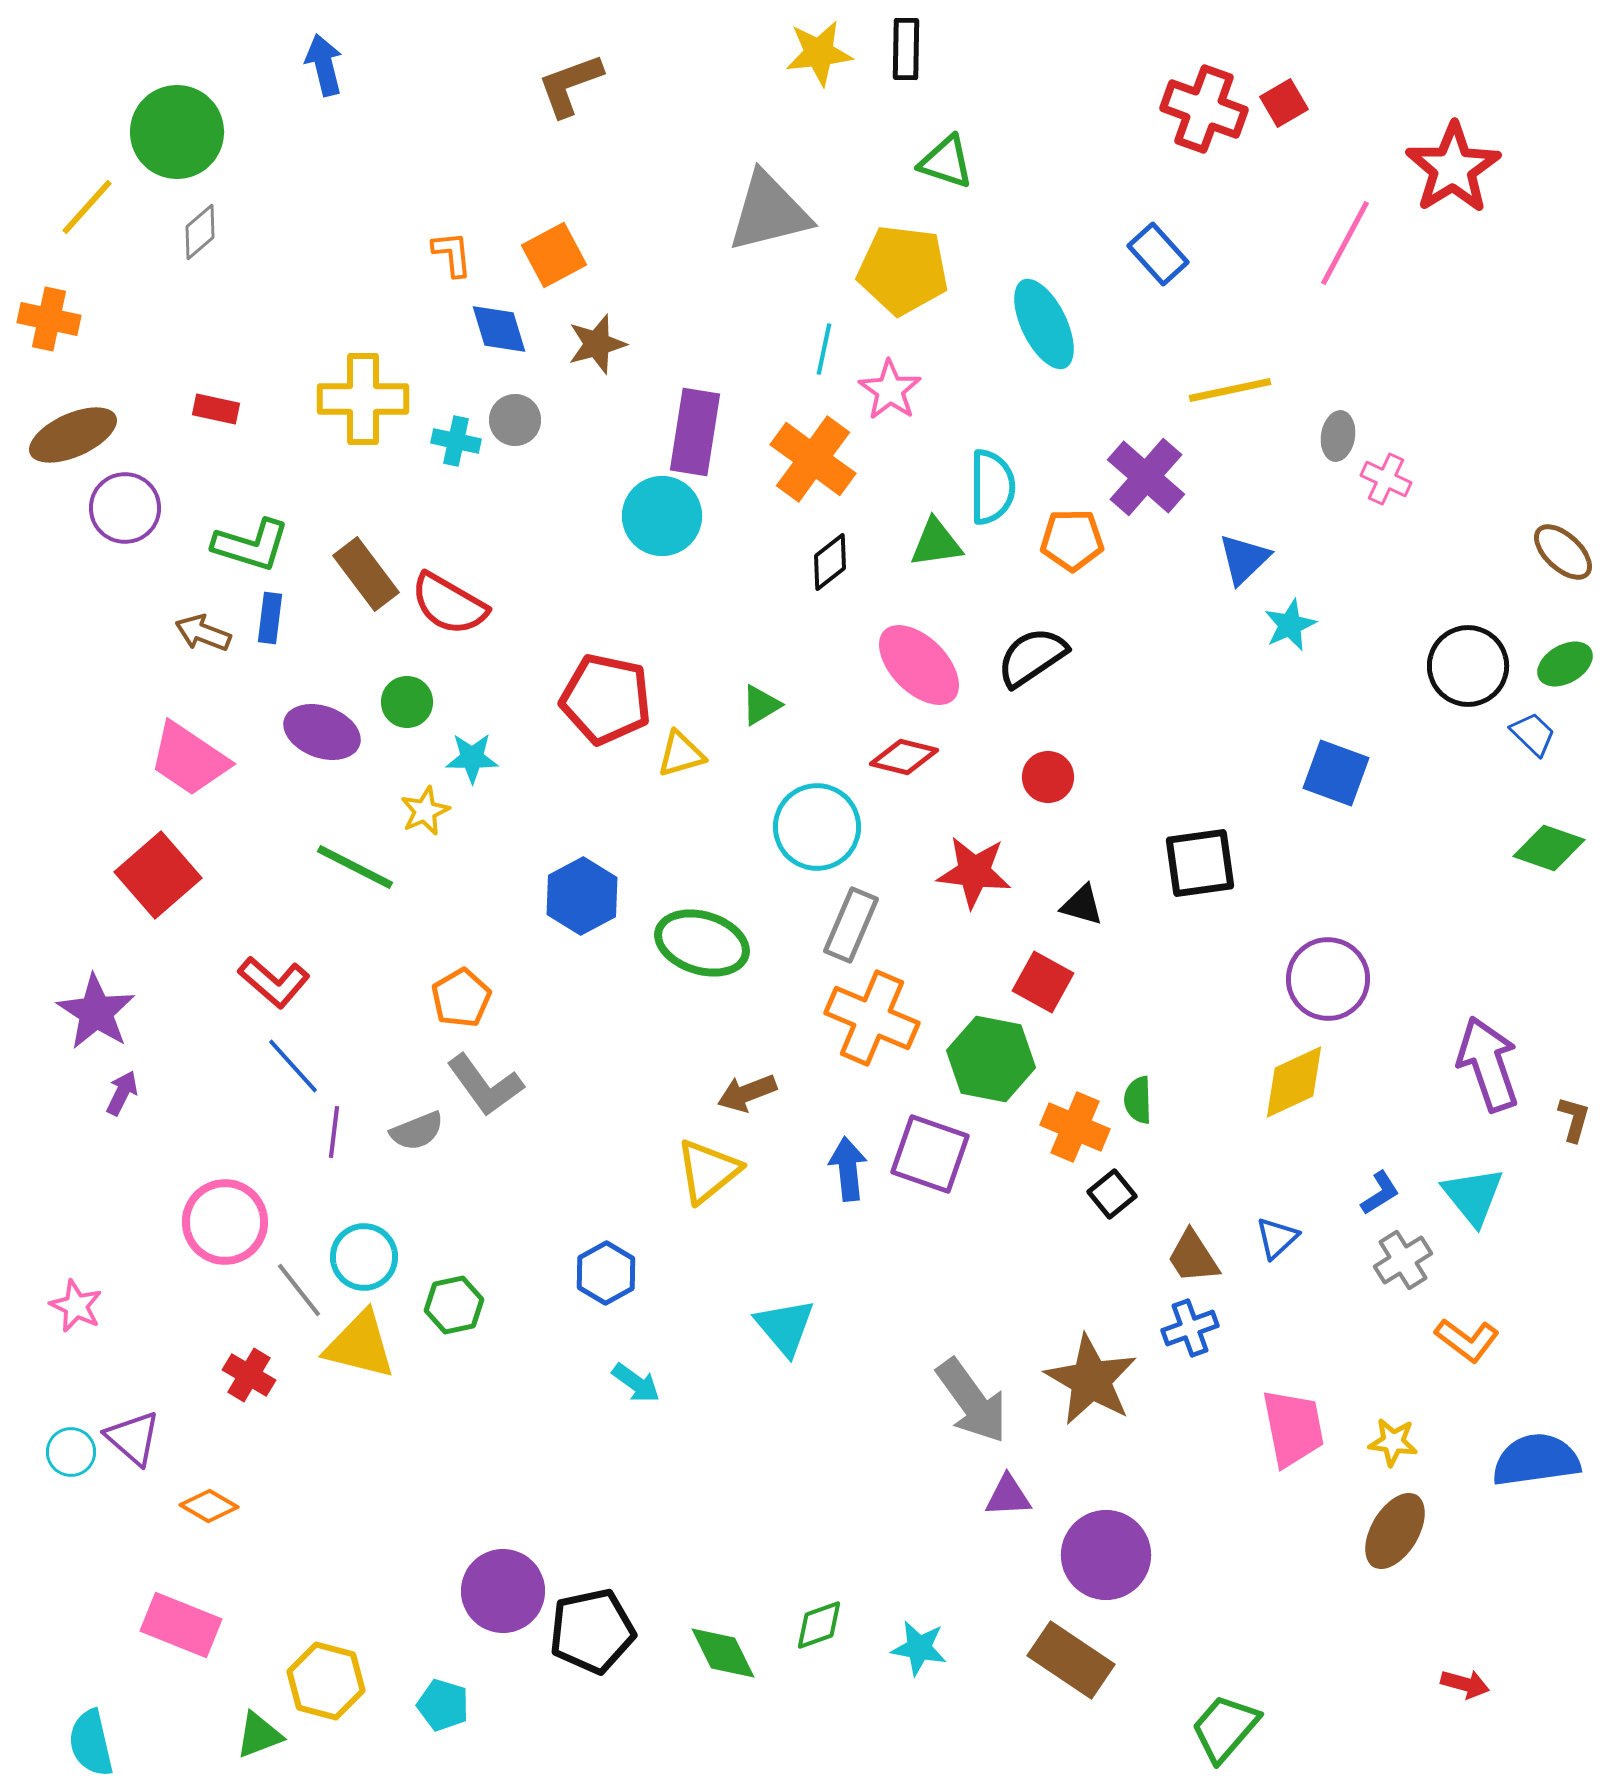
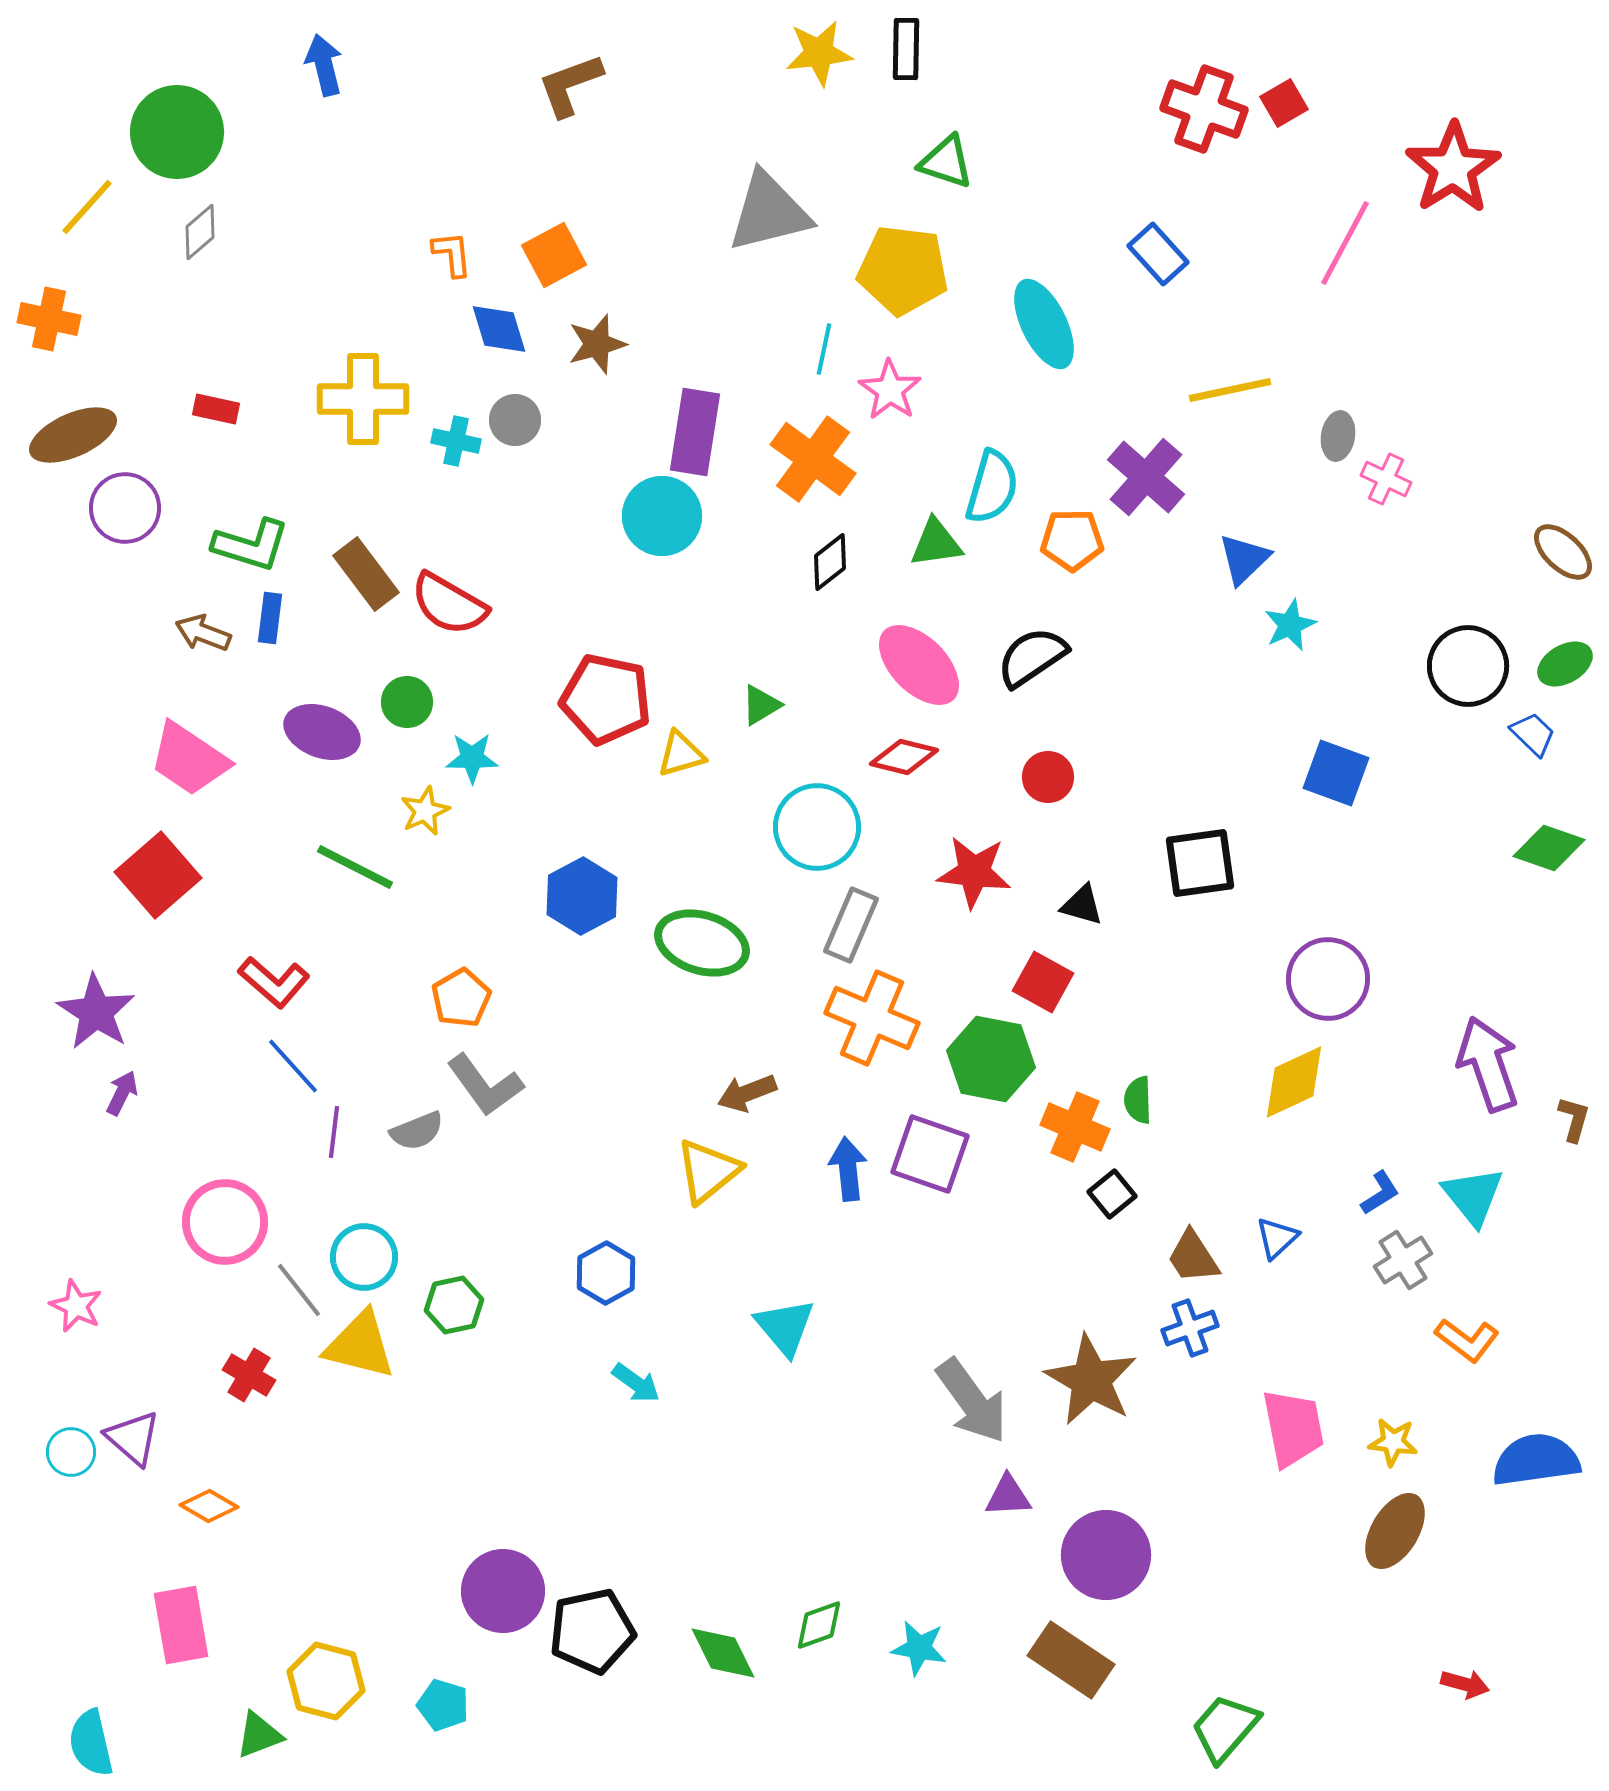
cyan semicircle at (992, 487): rotated 16 degrees clockwise
pink rectangle at (181, 1625): rotated 58 degrees clockwise
